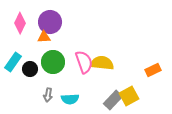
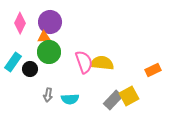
green circle: moved 4 px left, 10 px up
